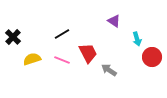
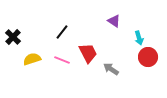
black line: moved 2 px up; rotated 21 degrees counterclockwise
cyan arrow: moved 2 px right, 1 px up
red circle: moved 4 px left
gray arrow: moved 2 px right, 1 px up
